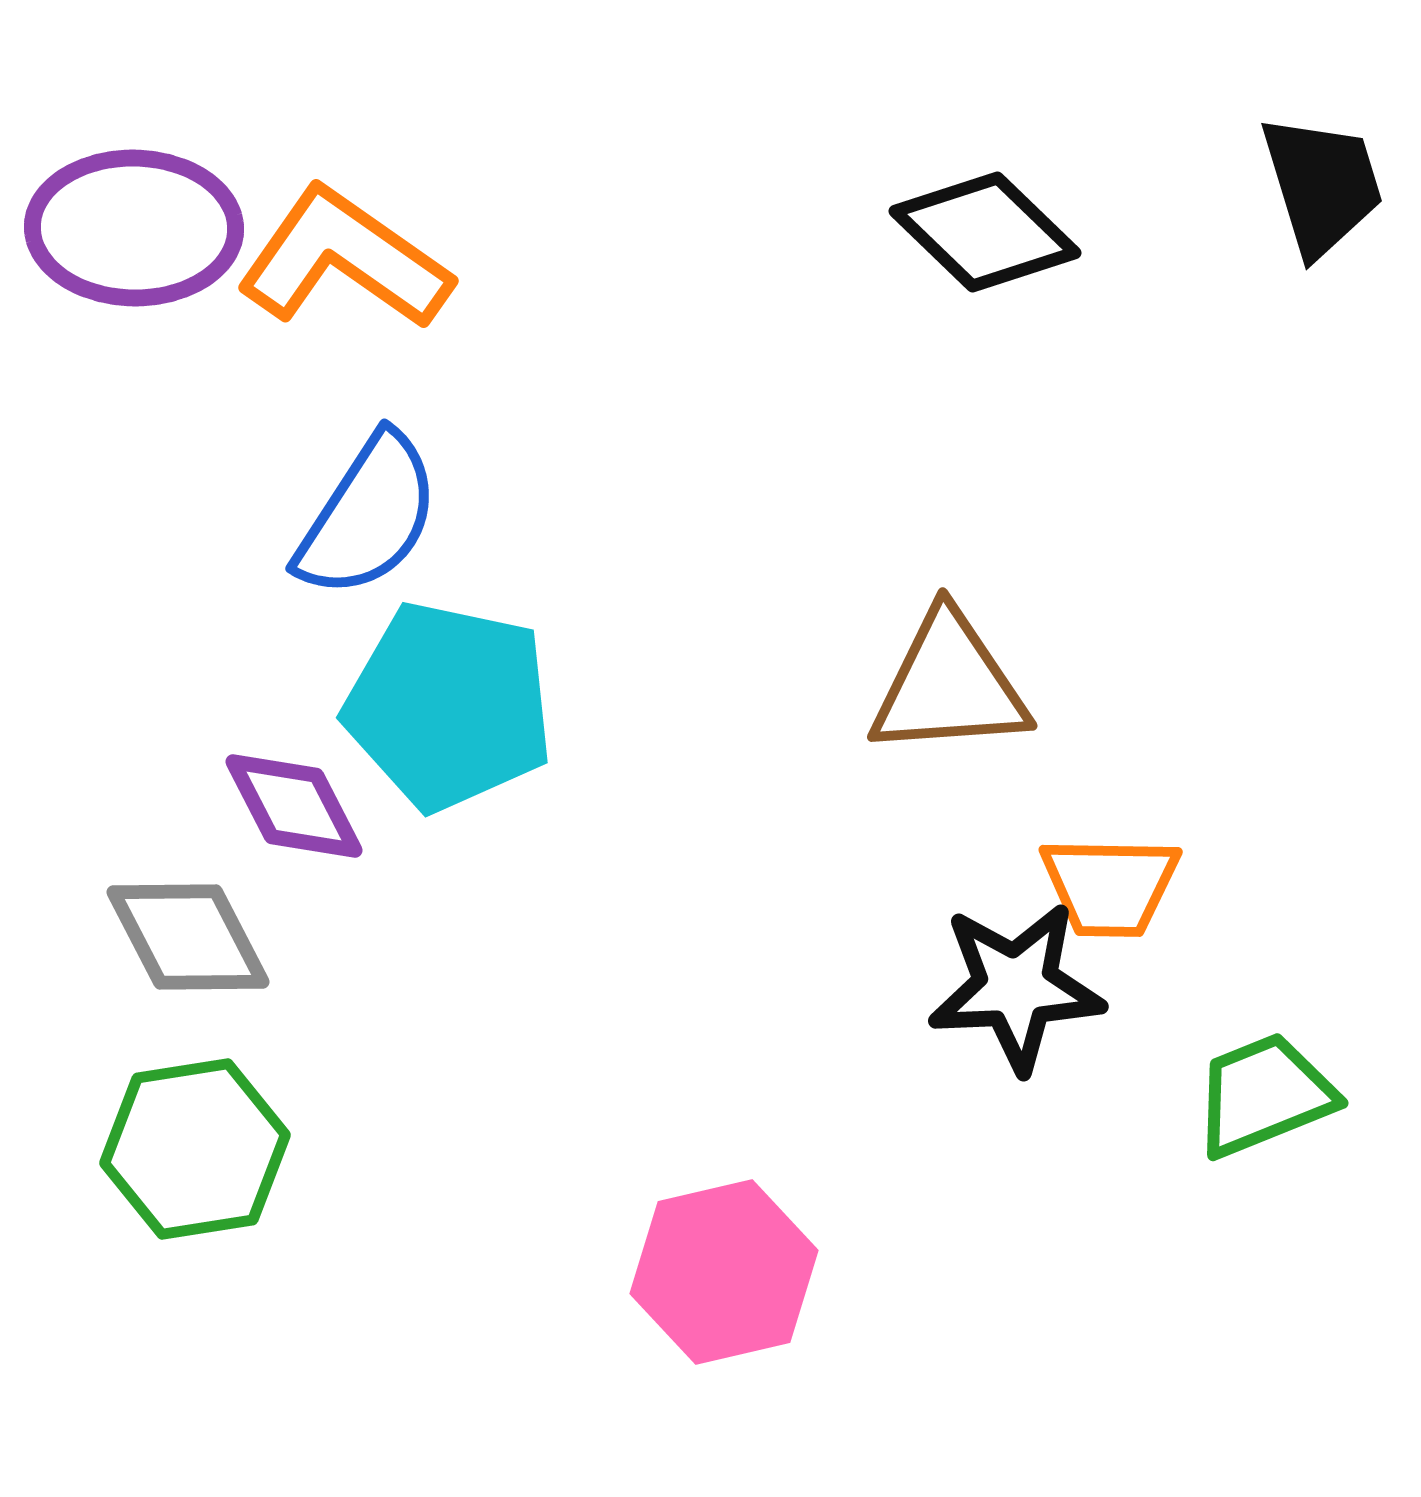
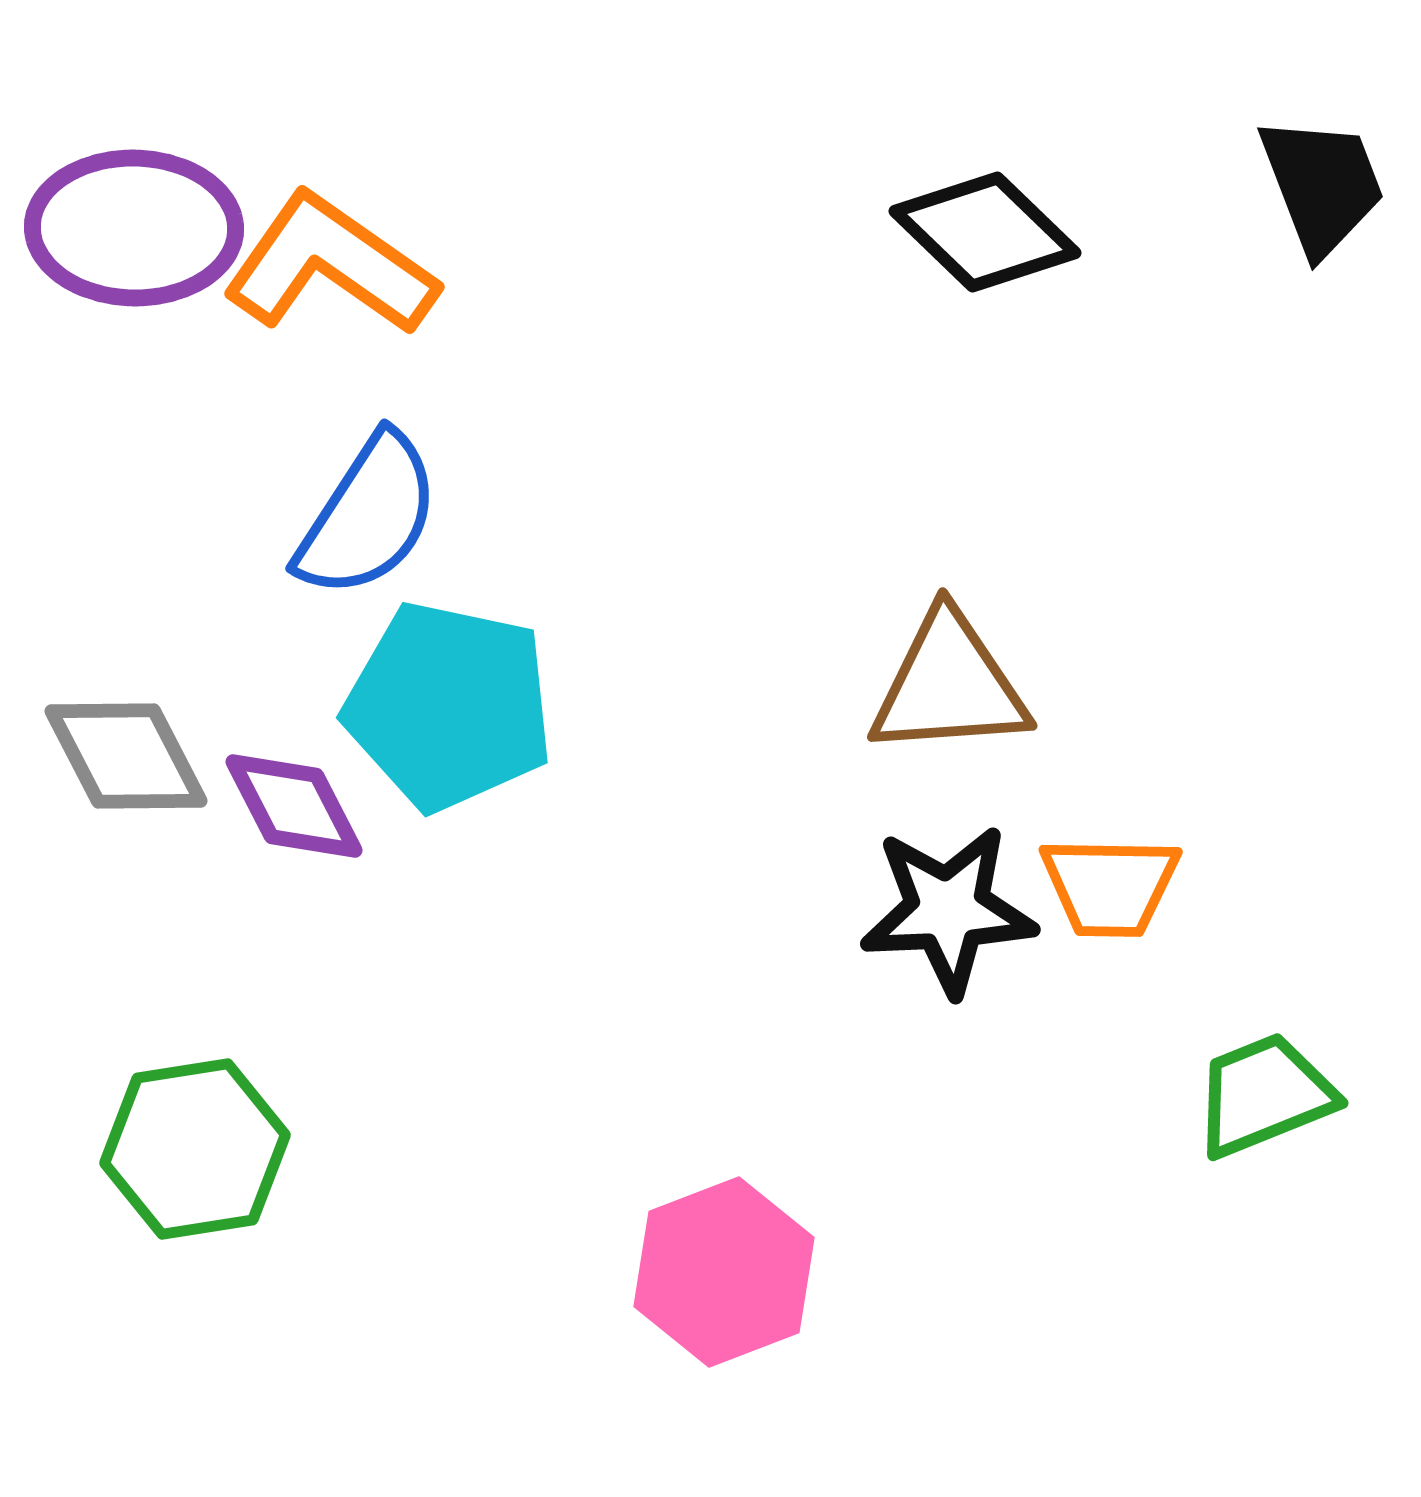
black trapezoid: rotated 4 degrees counterclockwise
orange L-shape: moved 14 px left, 6 px down
gray diamond: moved 62 px left, 181 px up
black star: moved 68 px left, 77 px up
pink hexagon: rotated 8 degrees counterclockwise
